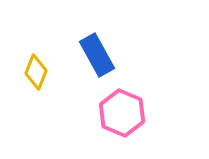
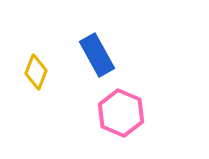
pink hexagon: moved 1 px left
